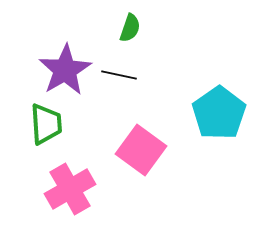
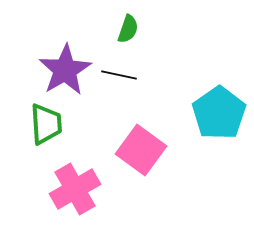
green semicircle: moved 2 px left, 1 px down
pink cross: moved 5 px right
